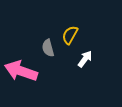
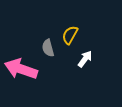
pink arrow: moved 2 px up
